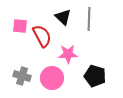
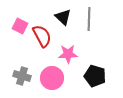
pink square: rotated 21 degrees clockwise
